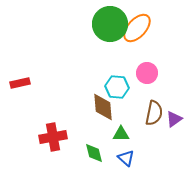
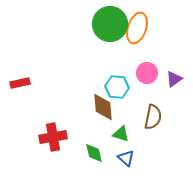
orange ellipse: rotated 24 degrees counterclockwise
brown semicircle: moved 1 px left, 4 px down
purple triangle: moved 40 px up
green triangle: rotated 18 degrees clockwise
